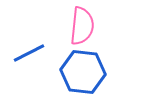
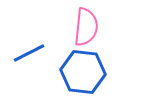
pink semicircle: moved 4 px right, 1 px down
